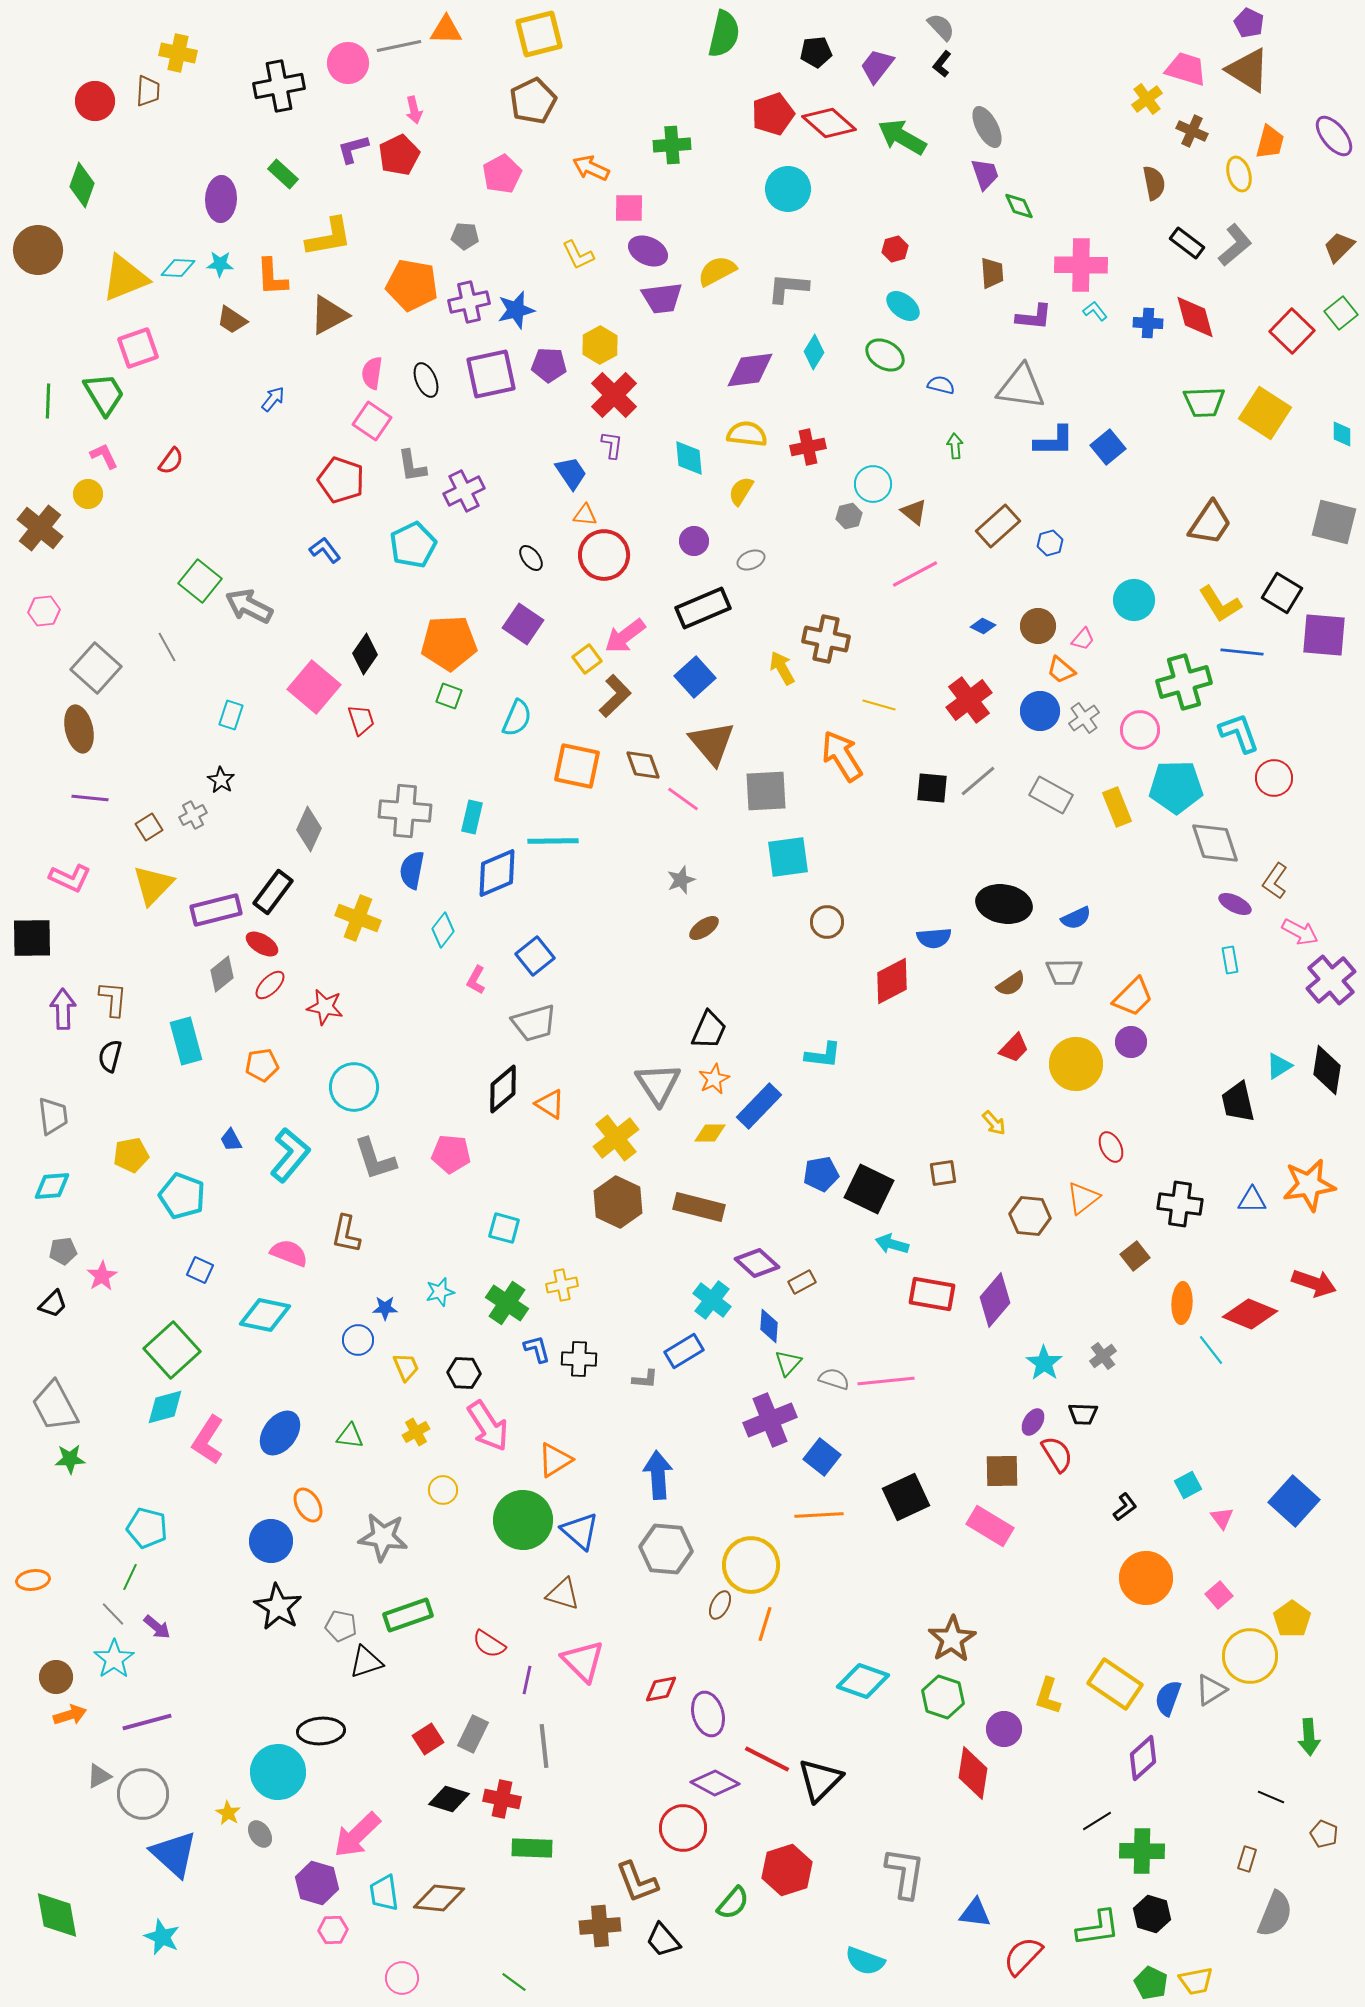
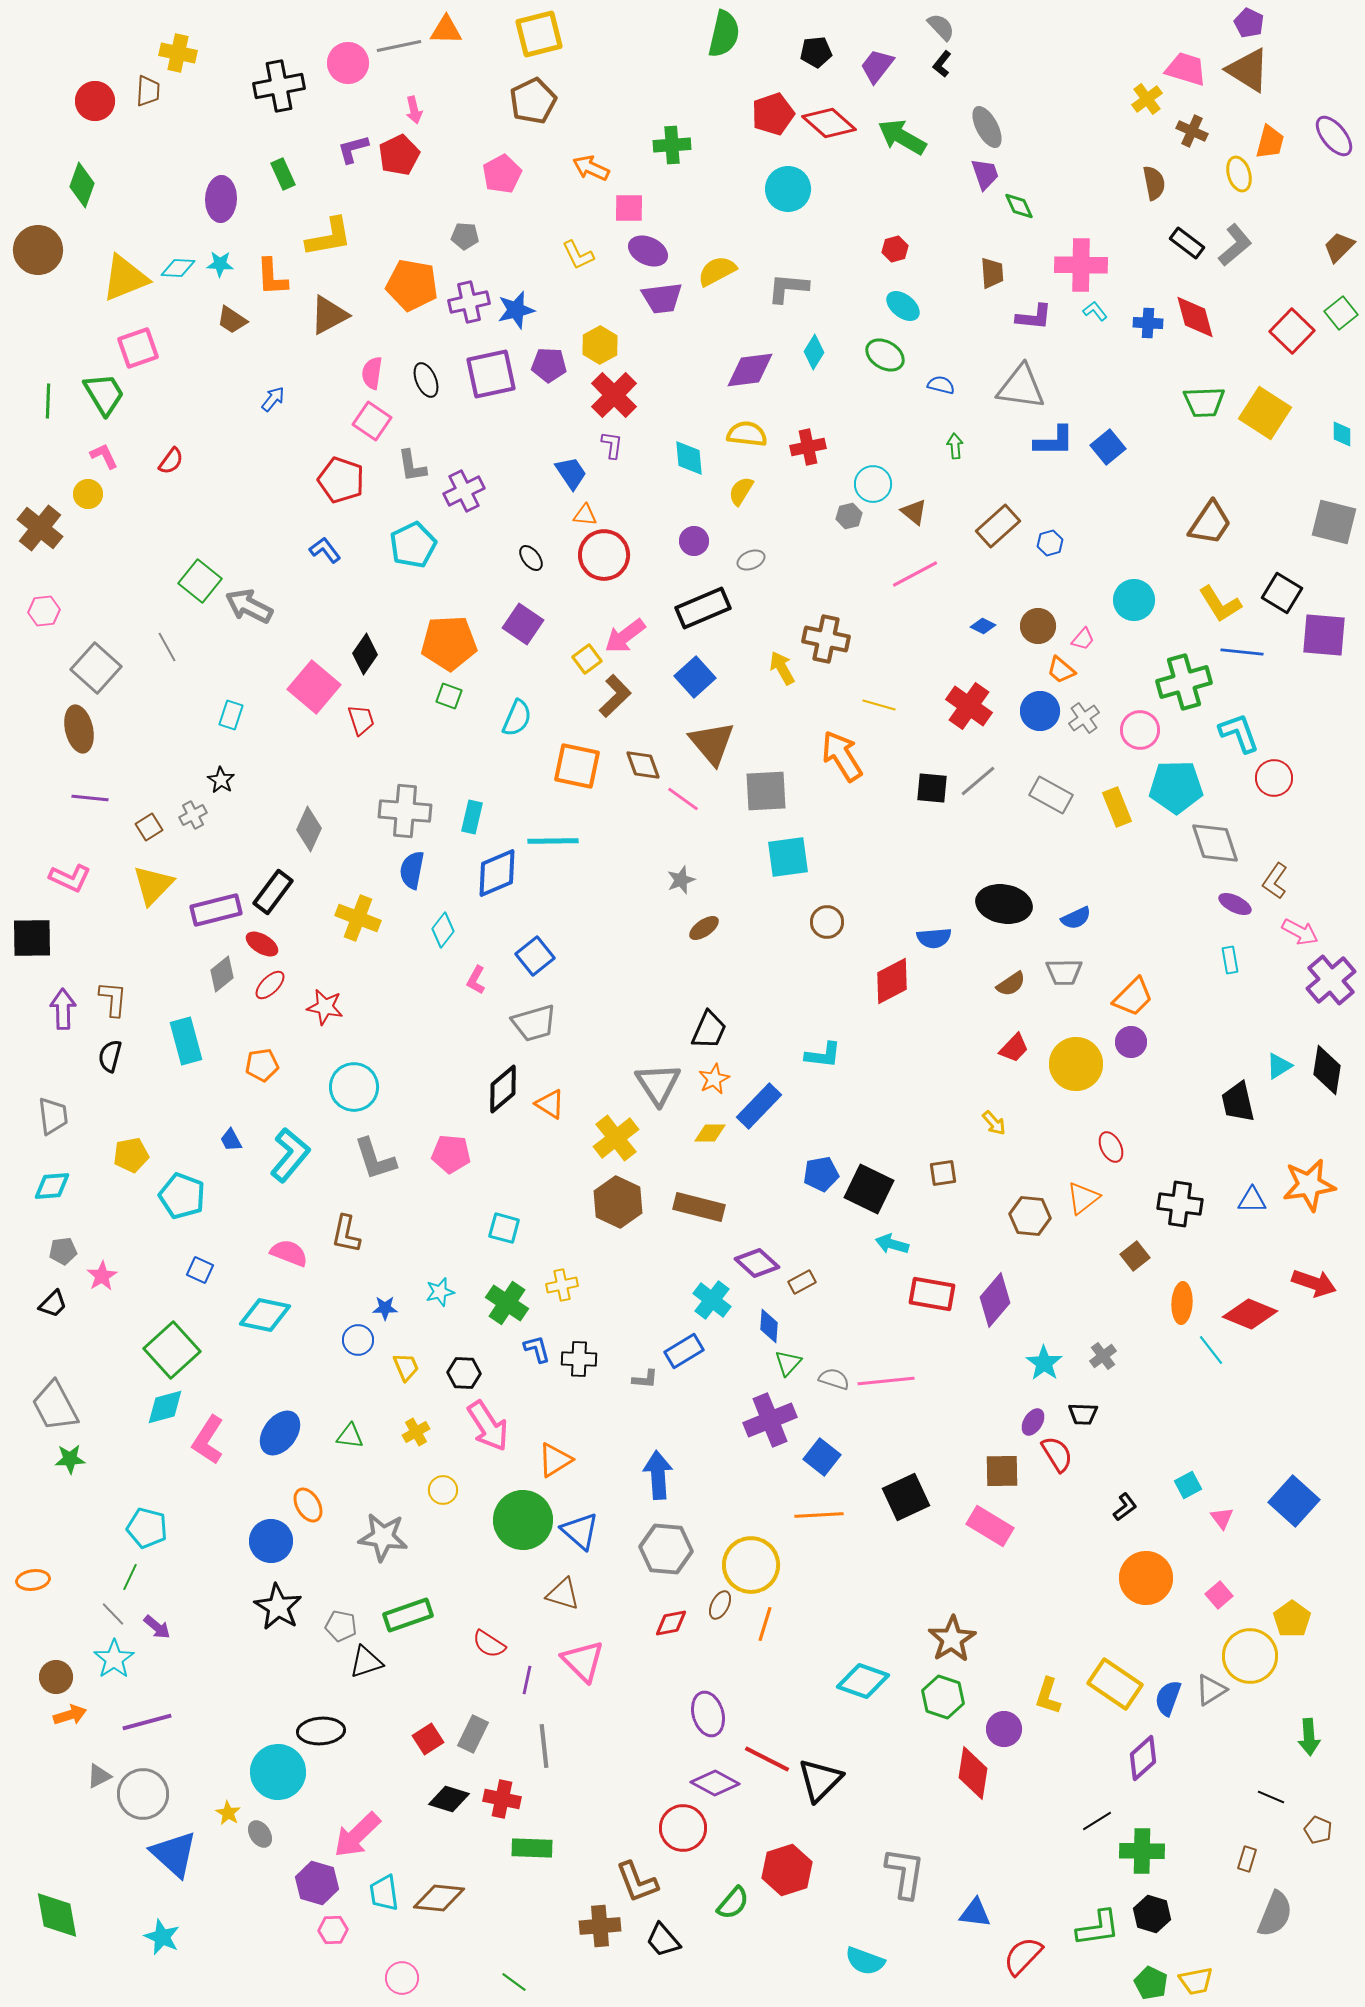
green rectangle at (283, 174): rotated 24 degrees clockwise
red cross at (969, 700): moved 6 px down; rotated 18 degrees counterclockwise
red diamond at (661, 1689): moved 10 px right, 66 px up
brown pentagon at (1324, 1834): moved 6 px left, 4 px up
